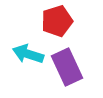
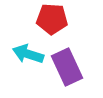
red pentagon: moved 5 px left, 2 px up; rotated 20 degrees clockwise
